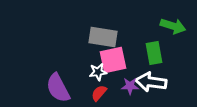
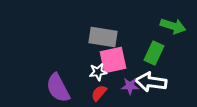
green rectangle: rotated 35 degrees clockwise
